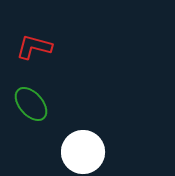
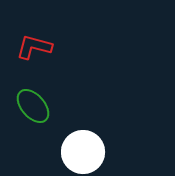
green ellipse: moved 2 px right, 2 px down
